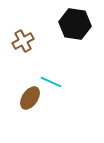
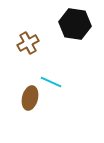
brown cross: moved 5 px right, 2 px down
brown ellipse: rotated 20 degrees counterclockwise
